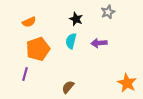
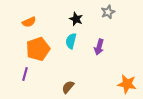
purple arrow: moved 4 px down; rotated 70 degrees counterclockwise
orange star: moved 1 px down; rotated 18 degrees counterclockwise
